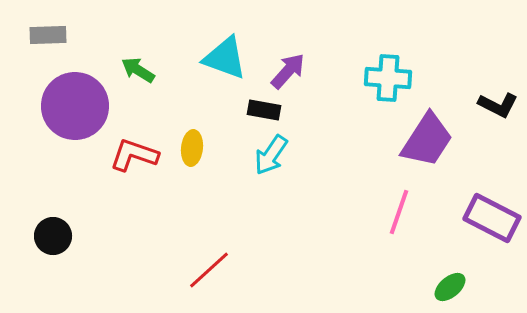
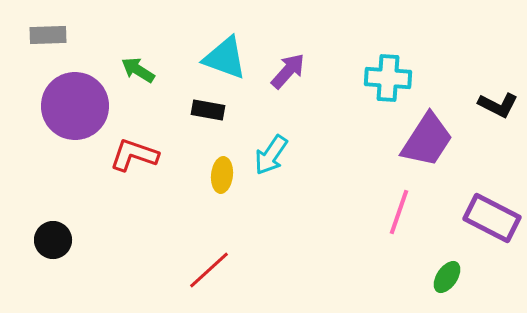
black rectangle: moved 56 px left
yellow ellipse: moved 30 px right, 27 px down
black circle: moved 4 px down
green ellipse: moved 3 px left, 10 px up; rotated 16 degrees counterclockwise
